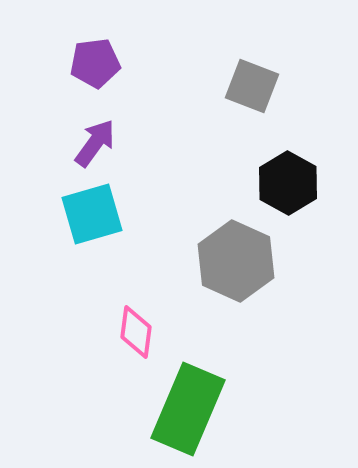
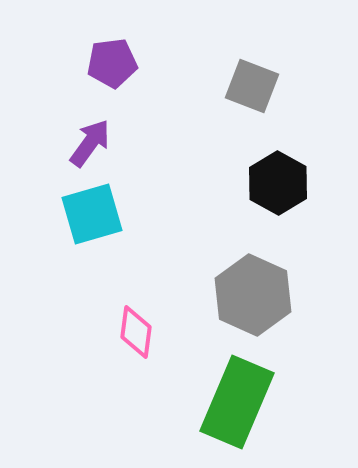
purple pentagon: moved 17 px right
purple arrow: moved 5 px left
black hexagon: moved 10 px left
gray hexagon: moved 17 px right, 34 px down
green rectangle: moved 49 px right, 7 px up
